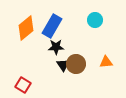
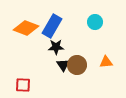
cyan circle: moved 2 px down
orange diamond: rotated 60 degrees clockwise
brown circle: moved 1 px right, 1 px down
red square: rotated 28 degrees counterclockwise
